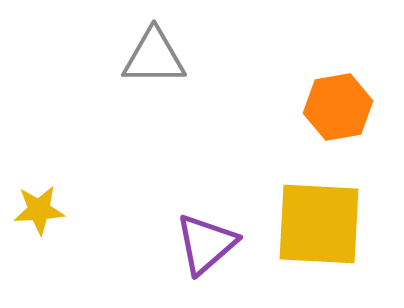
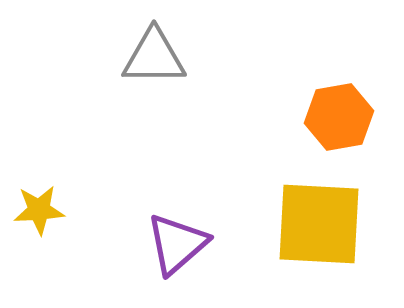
orange hexagon: moved 1 px right, 10 px down
purple triangle: moved 29 px left
